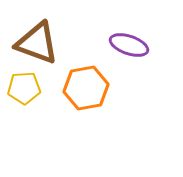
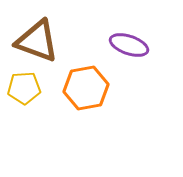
brown triangle: moved 2 px up
